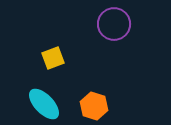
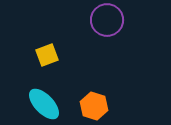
purple circle: moved 7 px left, 4 px up
yellow square: moved 6 px left, 3 px up
